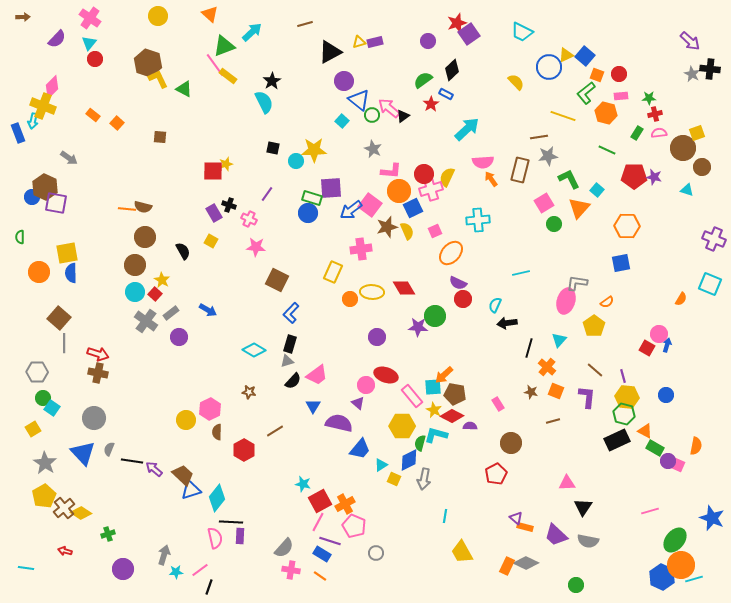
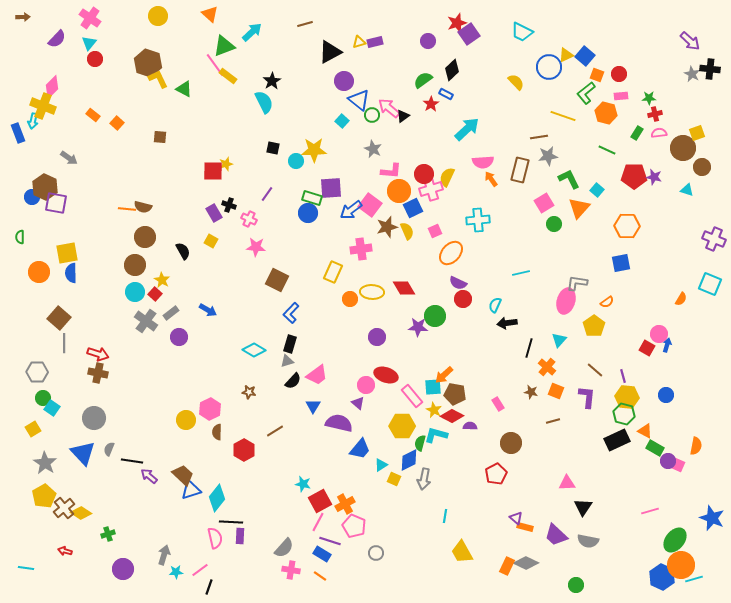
purple arrow at (154, 469): moved 5 px left, 7 px down
